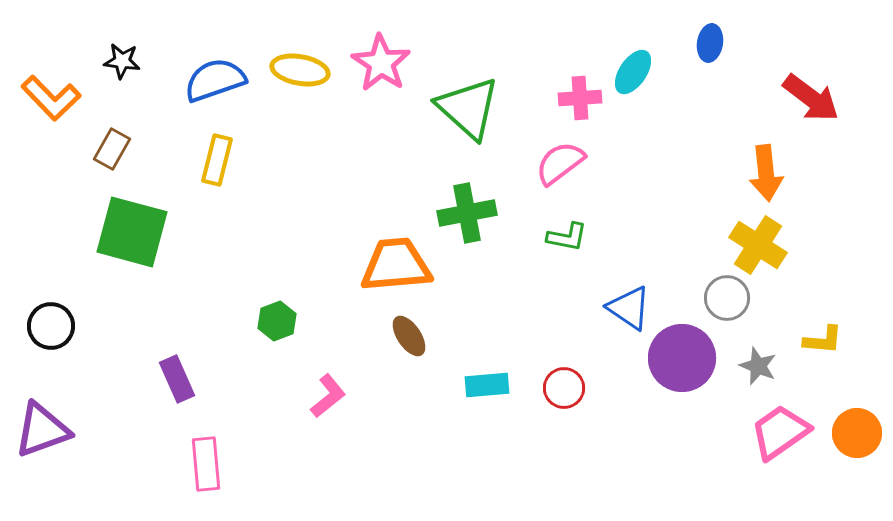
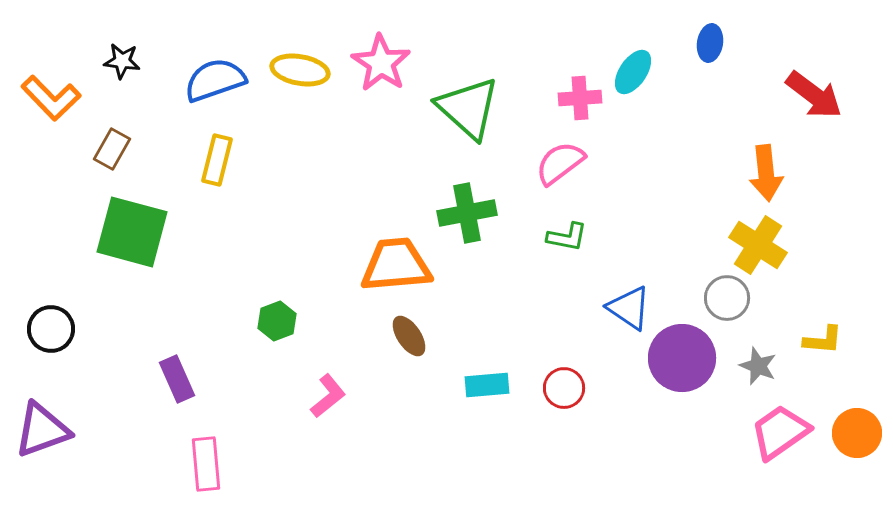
red arrow: moved 3 px right, 3 px up
black circle: moved 3 px down
